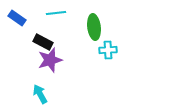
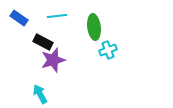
cyan line: moved 1 px right, 3 px down
blue rectangle: moved 2 px right
cyan cross: rotated 18 degrees counterclockwise
purple star: moved 3 px right
